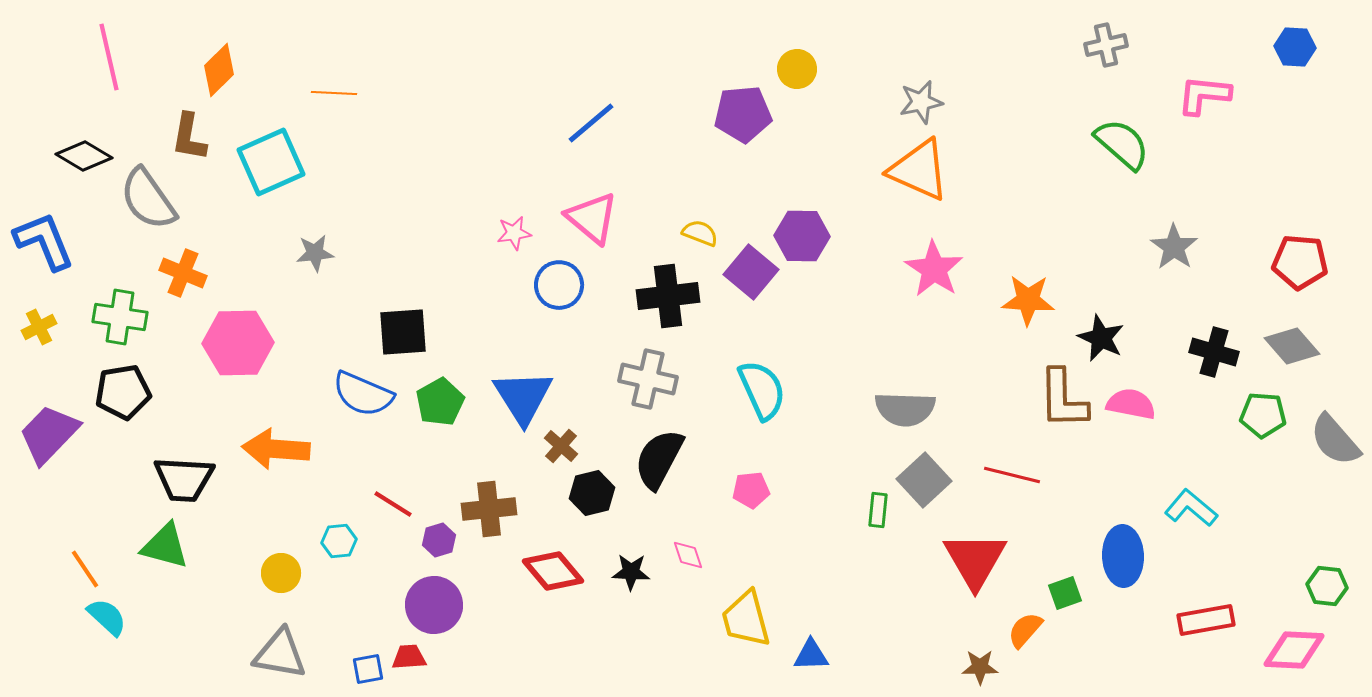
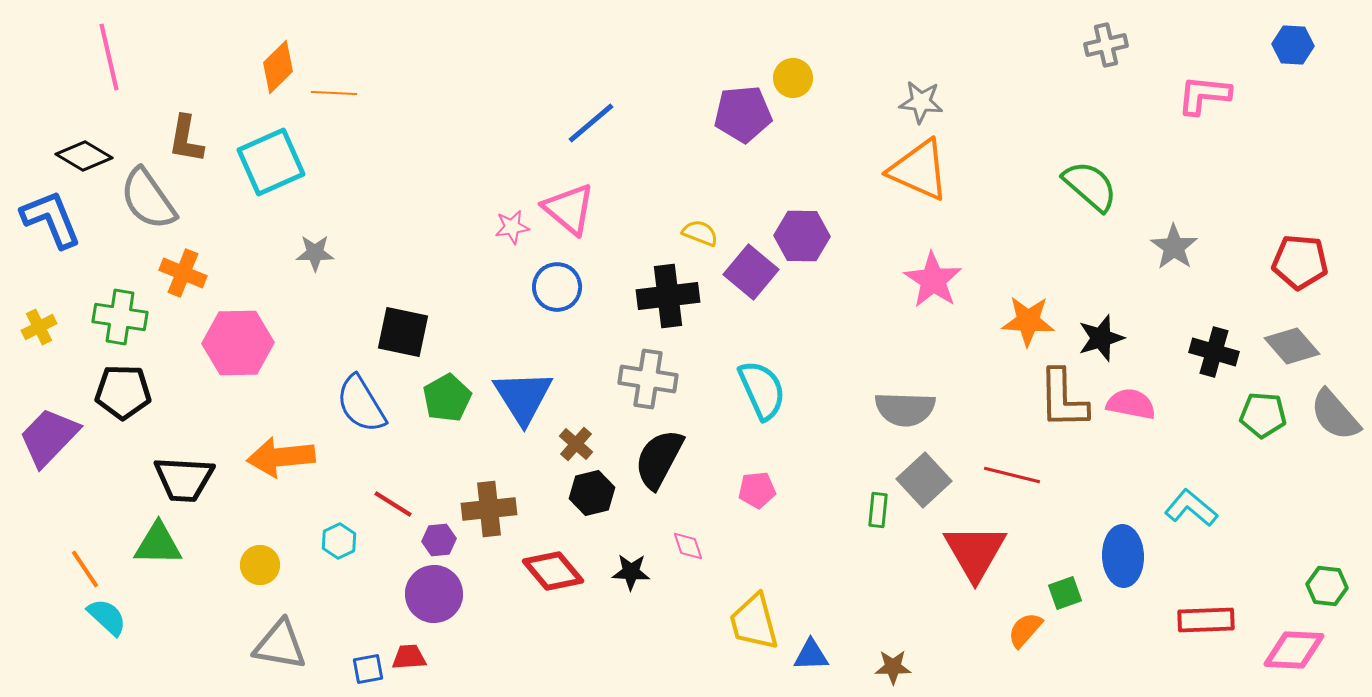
blue hexagon at (1295, 47): moved 2 px left, 2 px up
yellow circle at (797, 69): moved 4 px left, 9 px down
orange diamond at (219, 70): moved 59 px right, 3 px up
gray star at (921, 102): rotated 18 degrees clockwise
brown L-shape at (189, 137): moved 3 px left, 2 px down
green semicircle at (1122, 144): moved 32 px left, 42 px down
pink triangle at (592, 218): moved 23 px left, 9 px up
pink star at (514, 233): moved 2 px left, 6 px up
blue L-shape at (44, 241): moved 7 px right, 22 px up
gray star at (315, 253): rotated 6 degrees clockwise
pink star at (934, 269): moved 1 px left, 11 px down
blue circle at (559, 285): moved 2 px left, 2 px down
orange star at (1028, 300): moved 21 px down
black square at (403, 332): rotated 16 degrees clockwise
black star at (1101, 338): rotated 30 degrees clockwise
gray cross at (648, 379): rotated 4 degrees counterclockwise
black pentagon at (123, 392): rotated 10 degrees clockwise
blue semicircle at (363, 394): moved 2 px left, 10 px down; rotated 36 degrees clockwise
green pentagon at (440, 402): moved 7 px right, 4 px up
purple trapezoid at (49, 434): moved 3 px down
gray semicircle at (1335, 440): moved 25 px up
brown cross at (561, 446): moved 15 px right, 2 px up
orange arrow at (276, 449): moved 5 px right, 8 px down; rotated 10 degrees counterclockwise
pink pentagon at (751, 490): moved 6 px right
purple hexagon at (439, 540): rotated 12 degrees clockwise
cyan hexagon at (339, 541): rotated 20 degrees counterclockwise
green triangle at (165, 546): moved 7 px left, 2 px up; rotated 14 degrees counterclockwise
pink diamond at (688, 555): moved 9 px up
red triangle at (975, 560): moved 8 px up
yellow circle at (281, 573): moved 21 px left, 8 px up
purple circle at (434, 605): moved 11 px up
yellow trapezoid at (746, 619): moved 8 px right, 3 px down
red rectangle at (1206, 620): rotated 8 degrees clockwise
gray triangle at (280, 654): moved 9 px up
brown star at (980, 667): moved 87 px left
